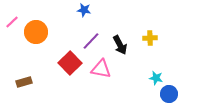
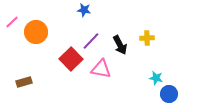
yellow cross: moved 3 px left
red square: moved 1 px right, 4 px up
